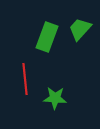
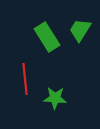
green trapezoid: moved 1 px down; rotated 10 degrees counterclockwise
green rectangle: rotated 52 degrees counterclockwise
